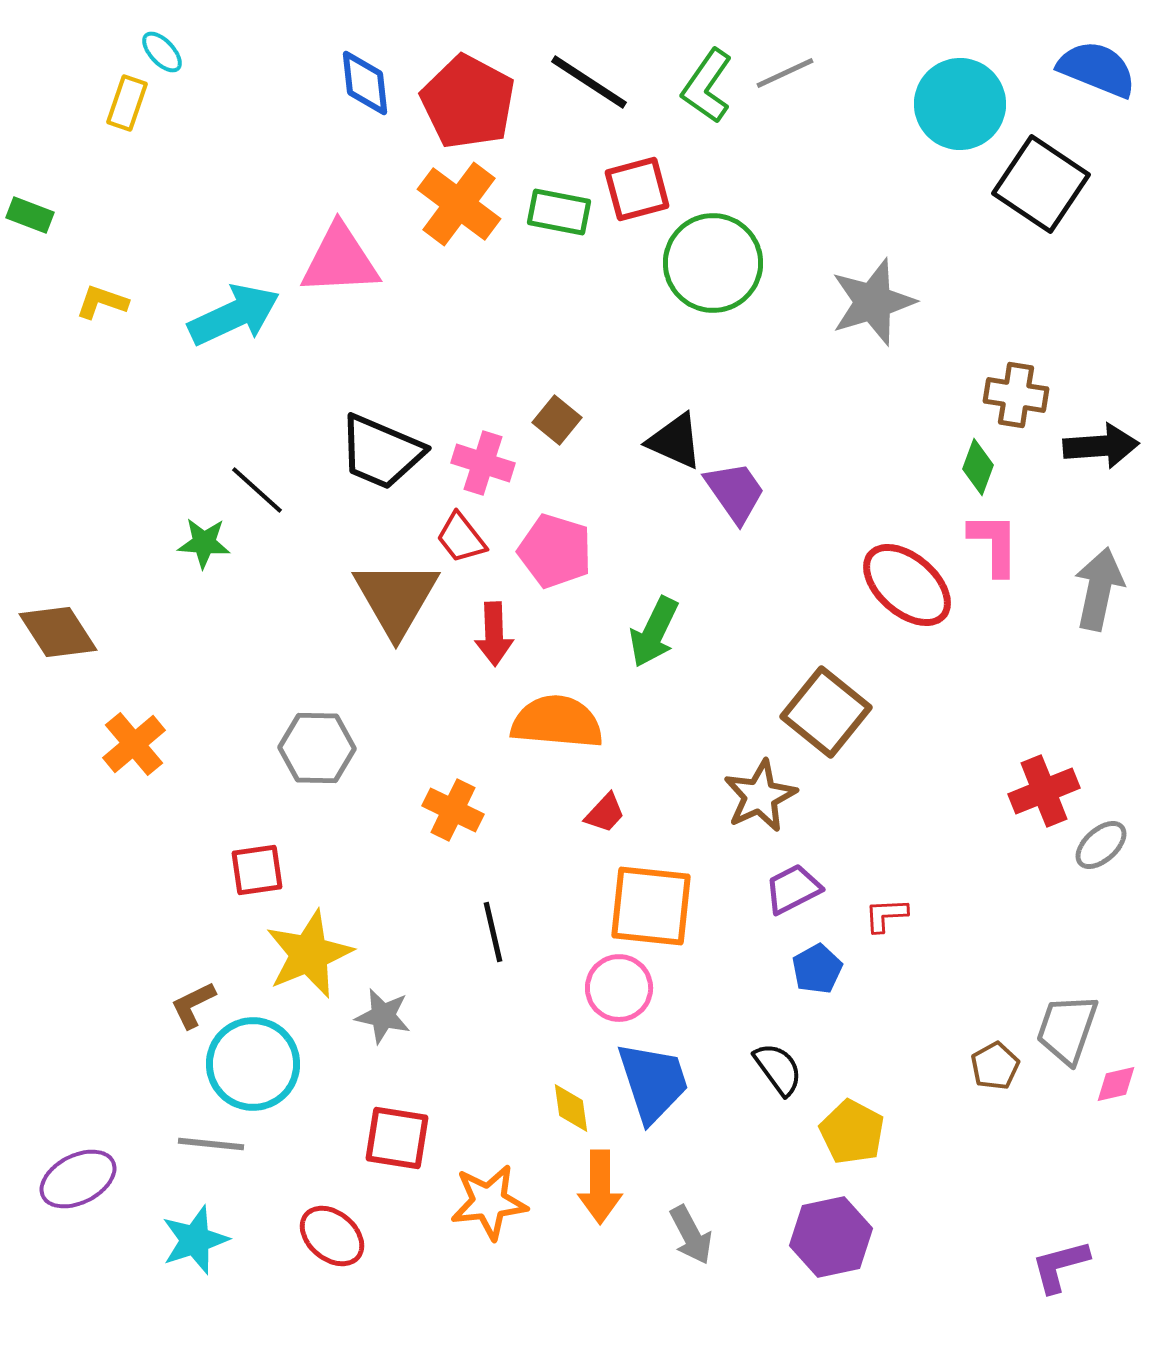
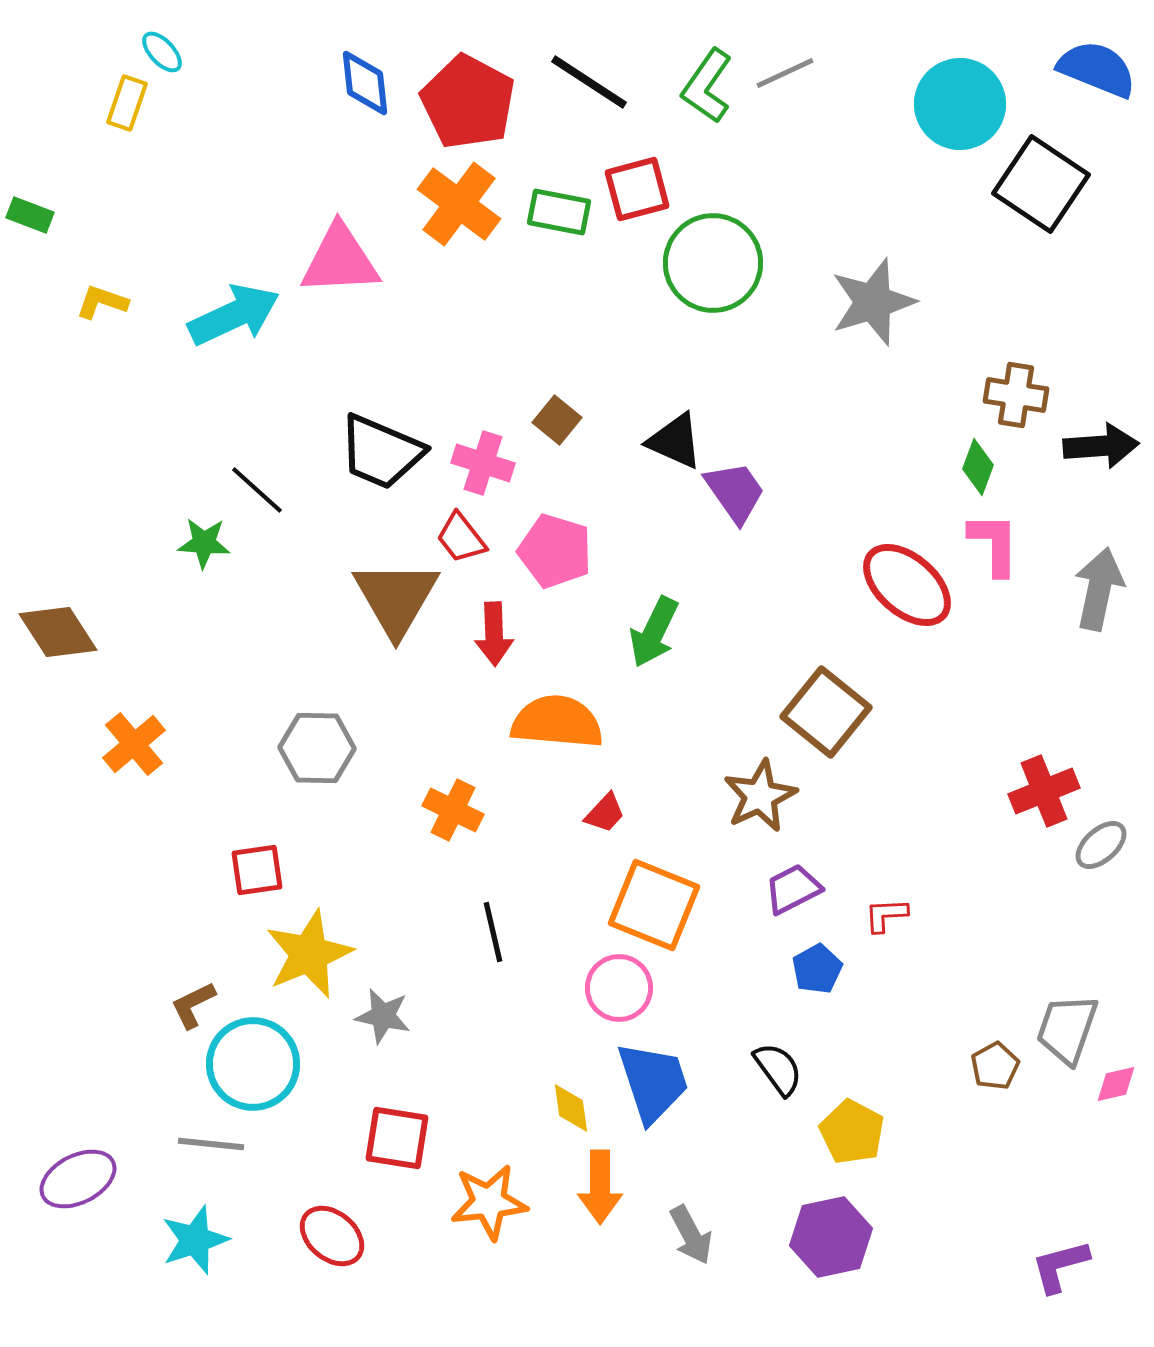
orange square at (651, 906): moved 3 px right, 1 px up; rotated 16 degrees clockwise
